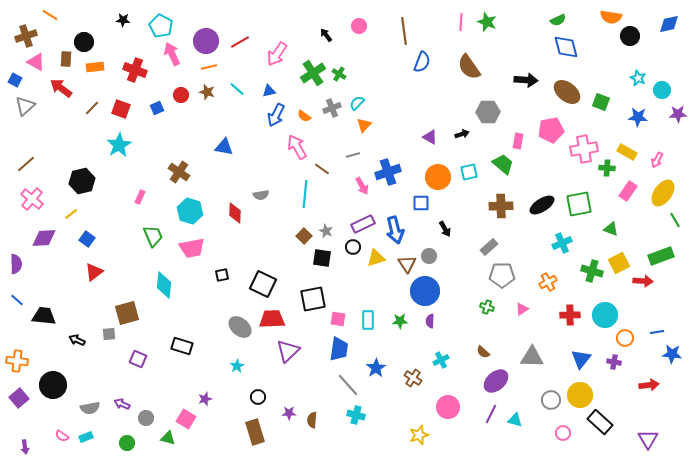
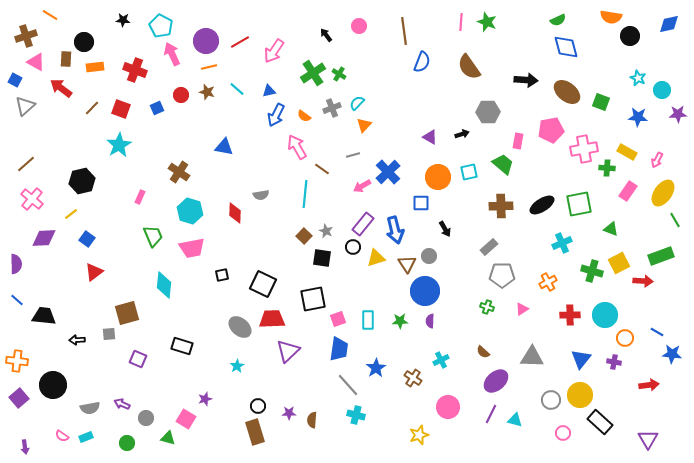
pink arrow at (277, 54): moved 3 px left, 3 px up
blue cross at (388, 172): rotated 25 degrees counterclockwise
pink arrow at (362, 186): rotated 90 degrees clockwise
purple rectangle at (363, 224): rotated 25 degrees counterclockwise
pink square at (338, 319): rotated 28 degrees counterclockwise
blue line at (657, 332): rotated 40 degrees clockwise
black arrow at (77, 340): rotated 28 degrees counterclockwise
black circle at (258, 397): moved 9 px down
